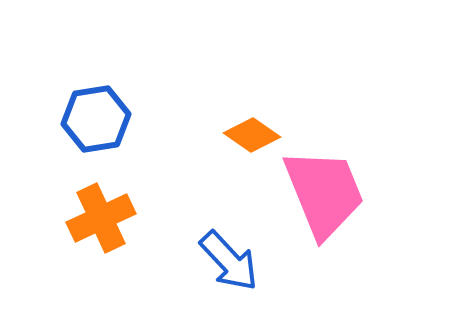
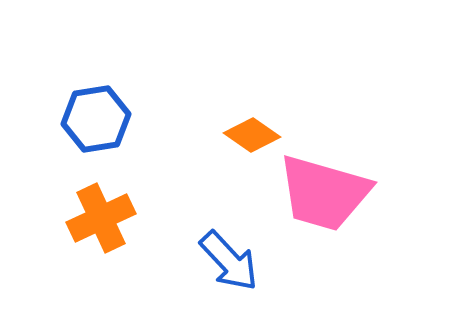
pink trapezoid: rotated 128 degrees clockwise
